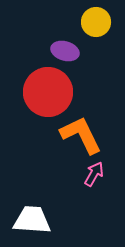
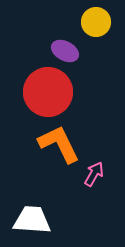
purple ellipse: rotated 12 degrees clockwise
orange L-shape: moved 22 px left, 9 px down
